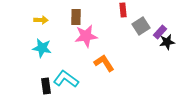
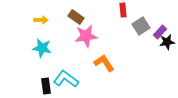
brown rectangle: rotated 56 degrees counterclockwise
